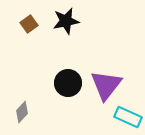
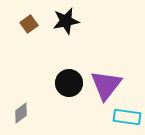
black circle: moved 1 px right
gray diamond: moved 1 px left, 1 px down; rotated 10 degrees clockwise
cyan rectangle: moved 1 px left; rotated 16 degrees counterclockwise
